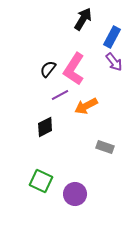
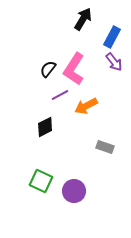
purple circle: moved 1 px left, 3 px up
